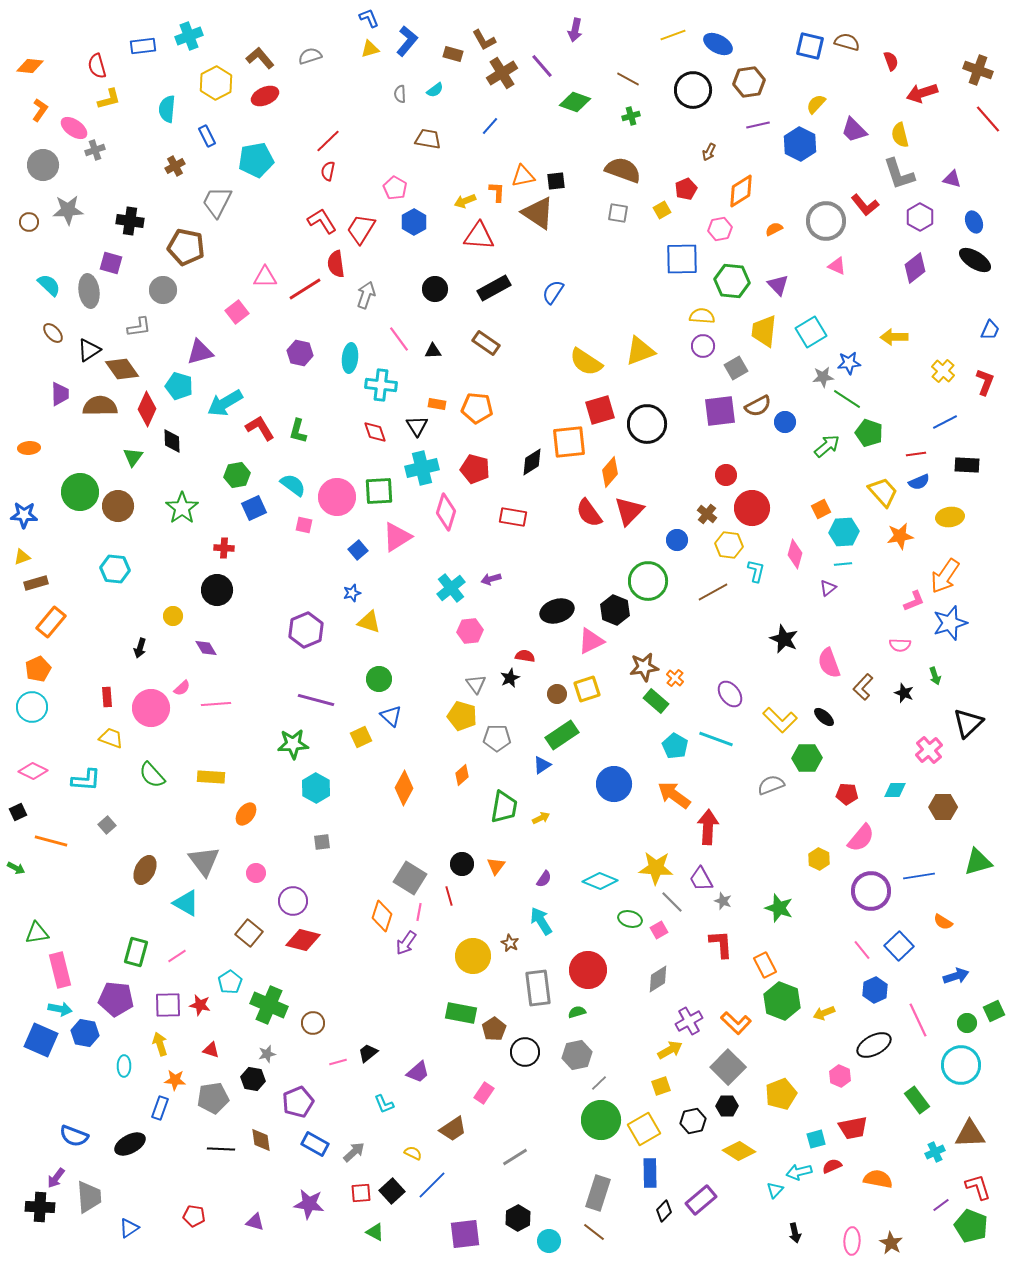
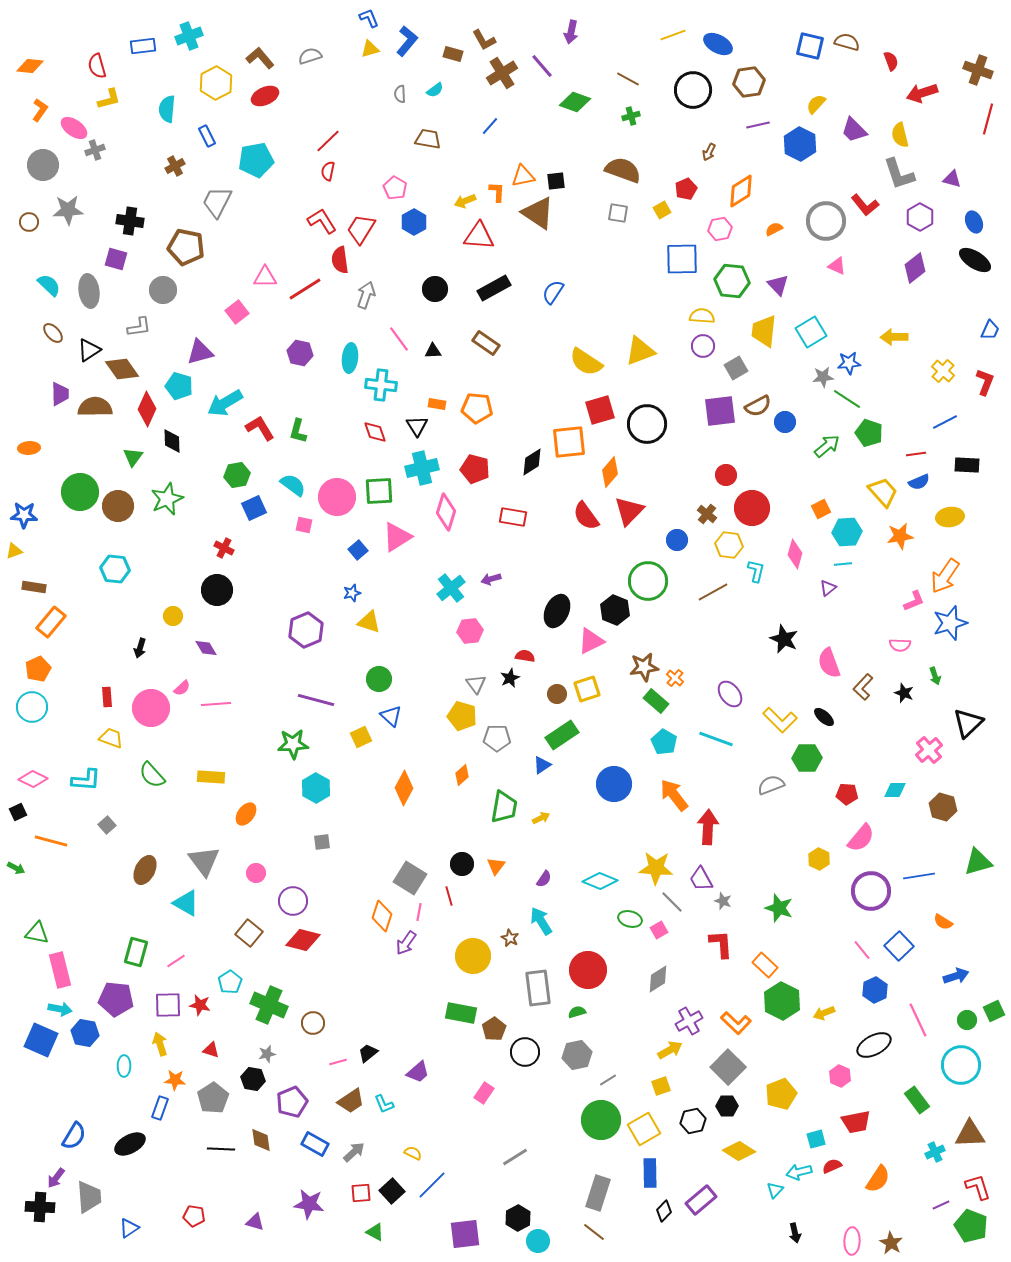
purple arrow at (575, 30): moved 4 px left, 2 px down
red line at (988, 119): rotated 56 degrees clockwise
purple square at (111, 263): moved 5 px right, 4 px up
red semicircle at (336, 264): moved 4 px right, 4 px up
brown semicircle at (100, 406): moved 5 px left, 1 px down
green star at (182, 508): moved 15 px left, 9 px up; rotated 12 degrees clockwise
red semicircle at (589, 513): moved 3 px left, 3 px down
cyan hexagon at (844, 532): moved 3 px right
red cross at (224, 548): rotated 24 degrees clockwise
yellow triangle at (22, 557): moved 8 px left, 6 px up
brown rectangle at (36, 583): moved 2 px left, 4 px down; rotated 25 degrees clockwise
black ellipse at (557, 611): rotated 48 degrees counterclockwise
cyan pentagon at (675, 746): moved 11 px left, 4 px up
pink diamond at (33, 771): moved 8 px down
orange arrow at (674, 795): rotated 16 degrees clockwise
brown hexagon at (943, 807): rotated 16 degrees clockwise
green triangle at (37, 933): rotated 20 degrees clockwise
brown star at (510, 943): moved 5 px up
pink line at (177, 956): moved 1 px left, 5 px down
orange rectangle at (765, 965): rotated 20 degrees counterclockwise
green hexagon at (782, 1001): rotated 6 degrees clockwise
green circle at (967, 1023): moved 3 px up
gray line at (599, 1083): moved 9 px right, 3 px up; rotated 12 degrees clockwise
gray pentagon at (213, 1098): rotated 24 degrees counterclockwise
purple pentagon at (298, 1102): moved 6 px left
red trapezoid at (853, 1128): moved 3 px right, 6 px up
brown trapezoid at (453, 1129): moved 102 px left, 28 px up
blue semicircle at (74, 1136): rotated 80 degrees counterclockwise
orange semicircle at (878, 1179): rotated 112 degrees clockwise
purple line at (941, 1205): rotated 12 degrees clockwise
cyan circle at (549, 1241): moved 11 px left
